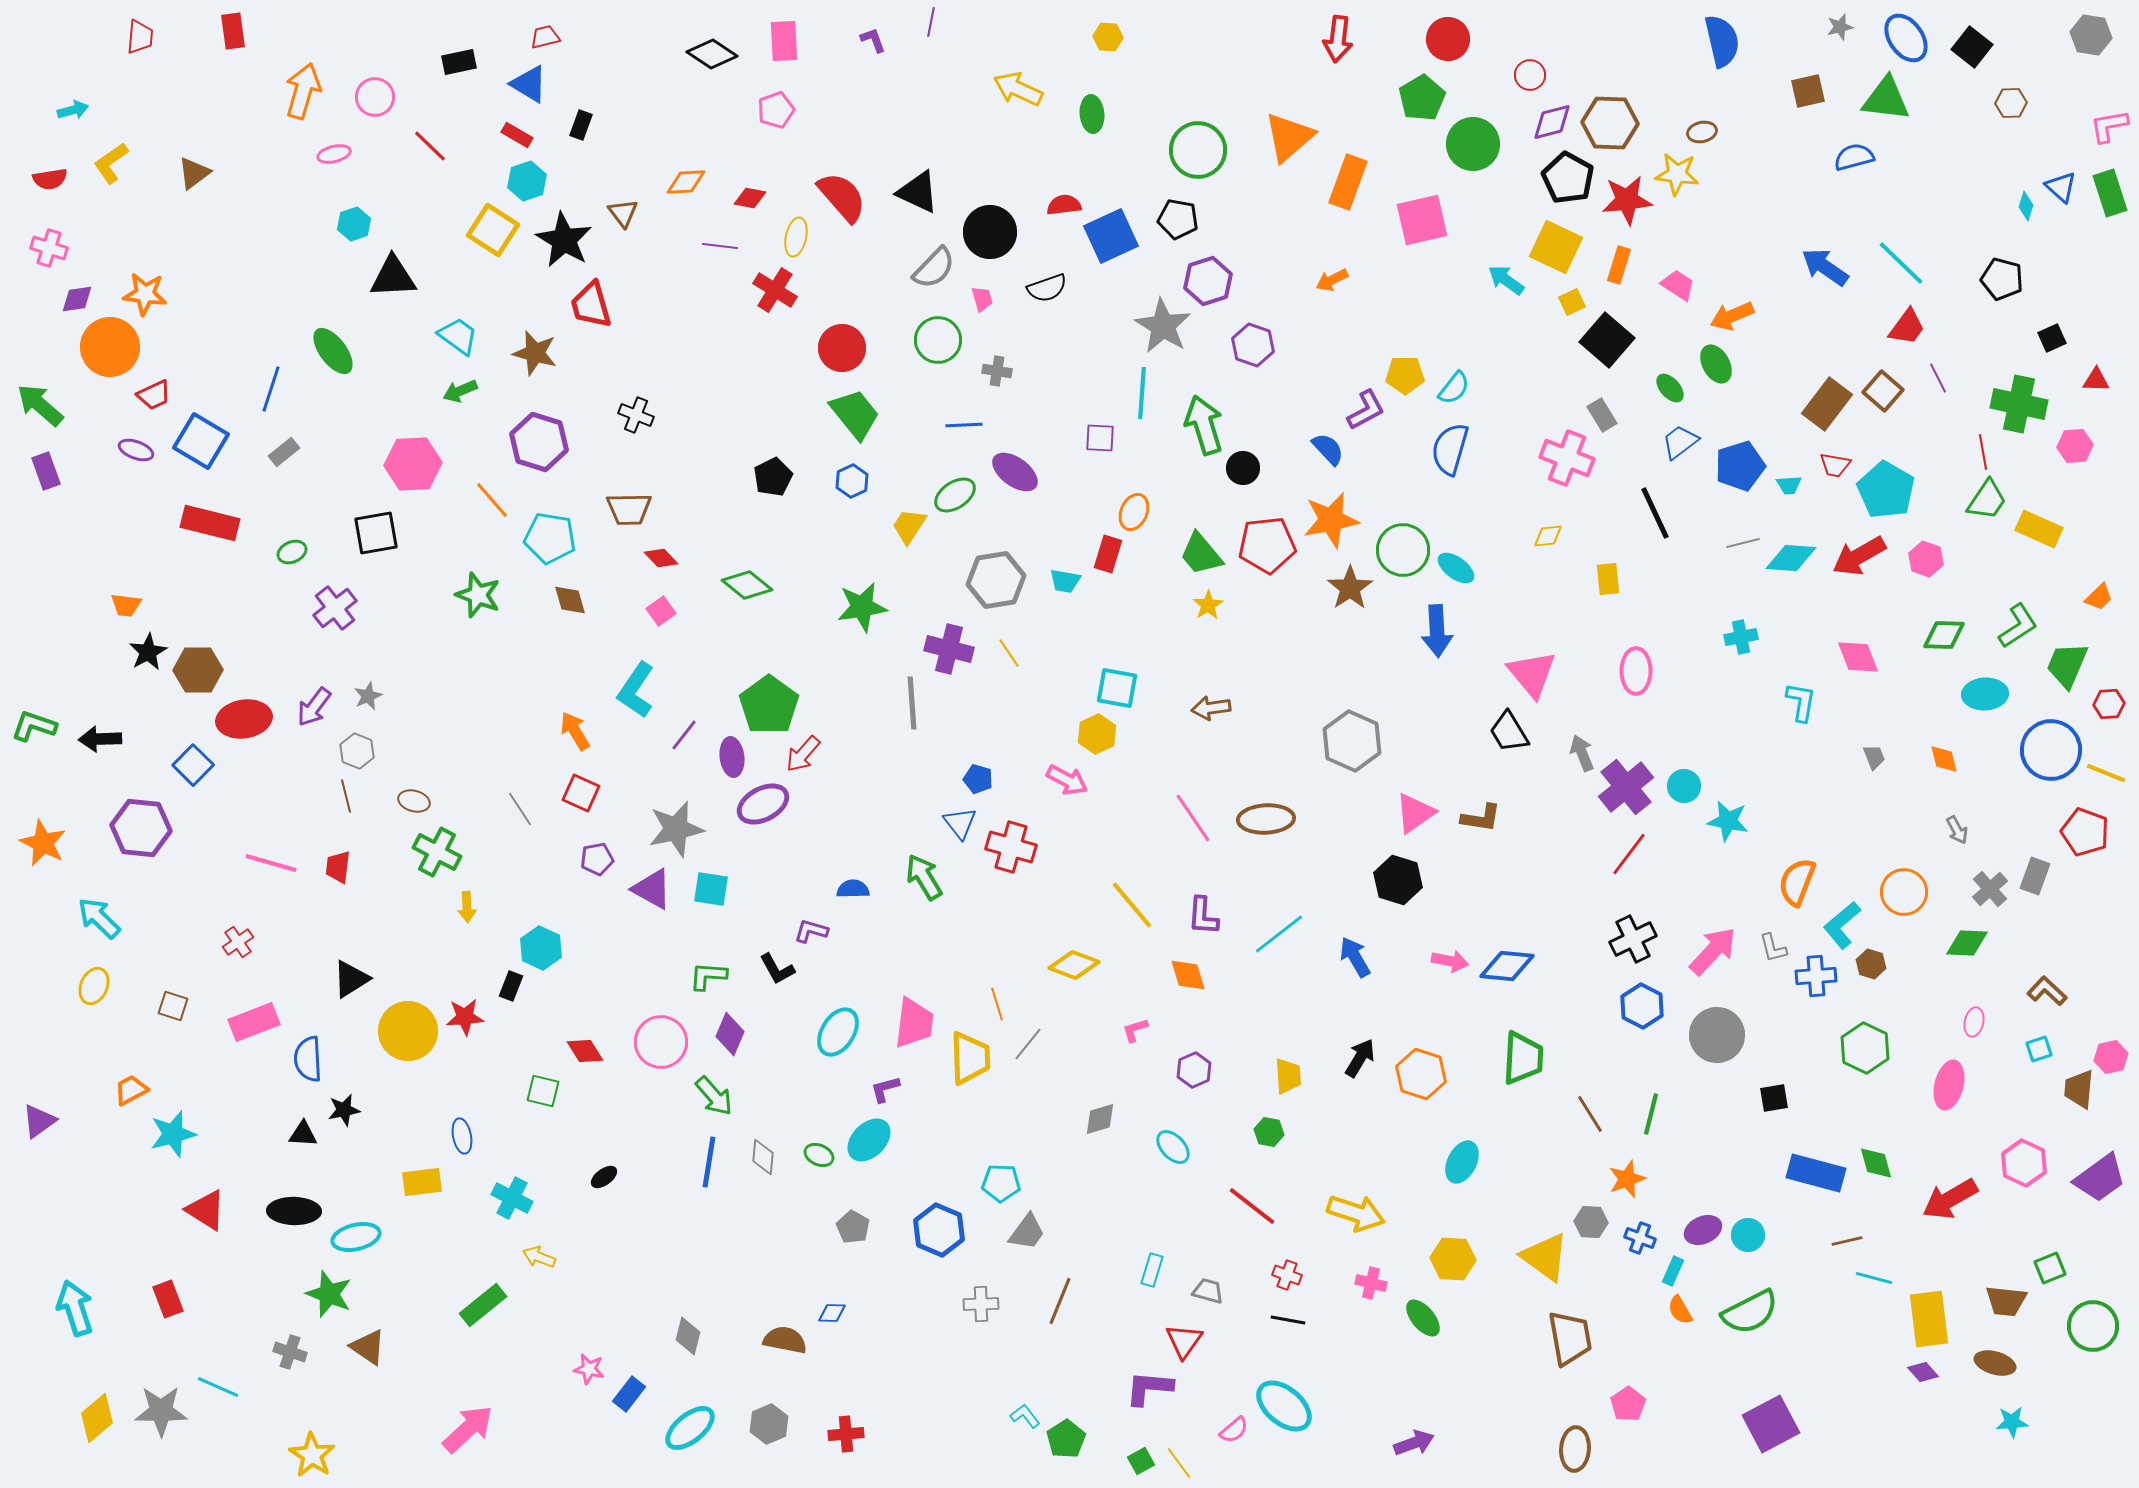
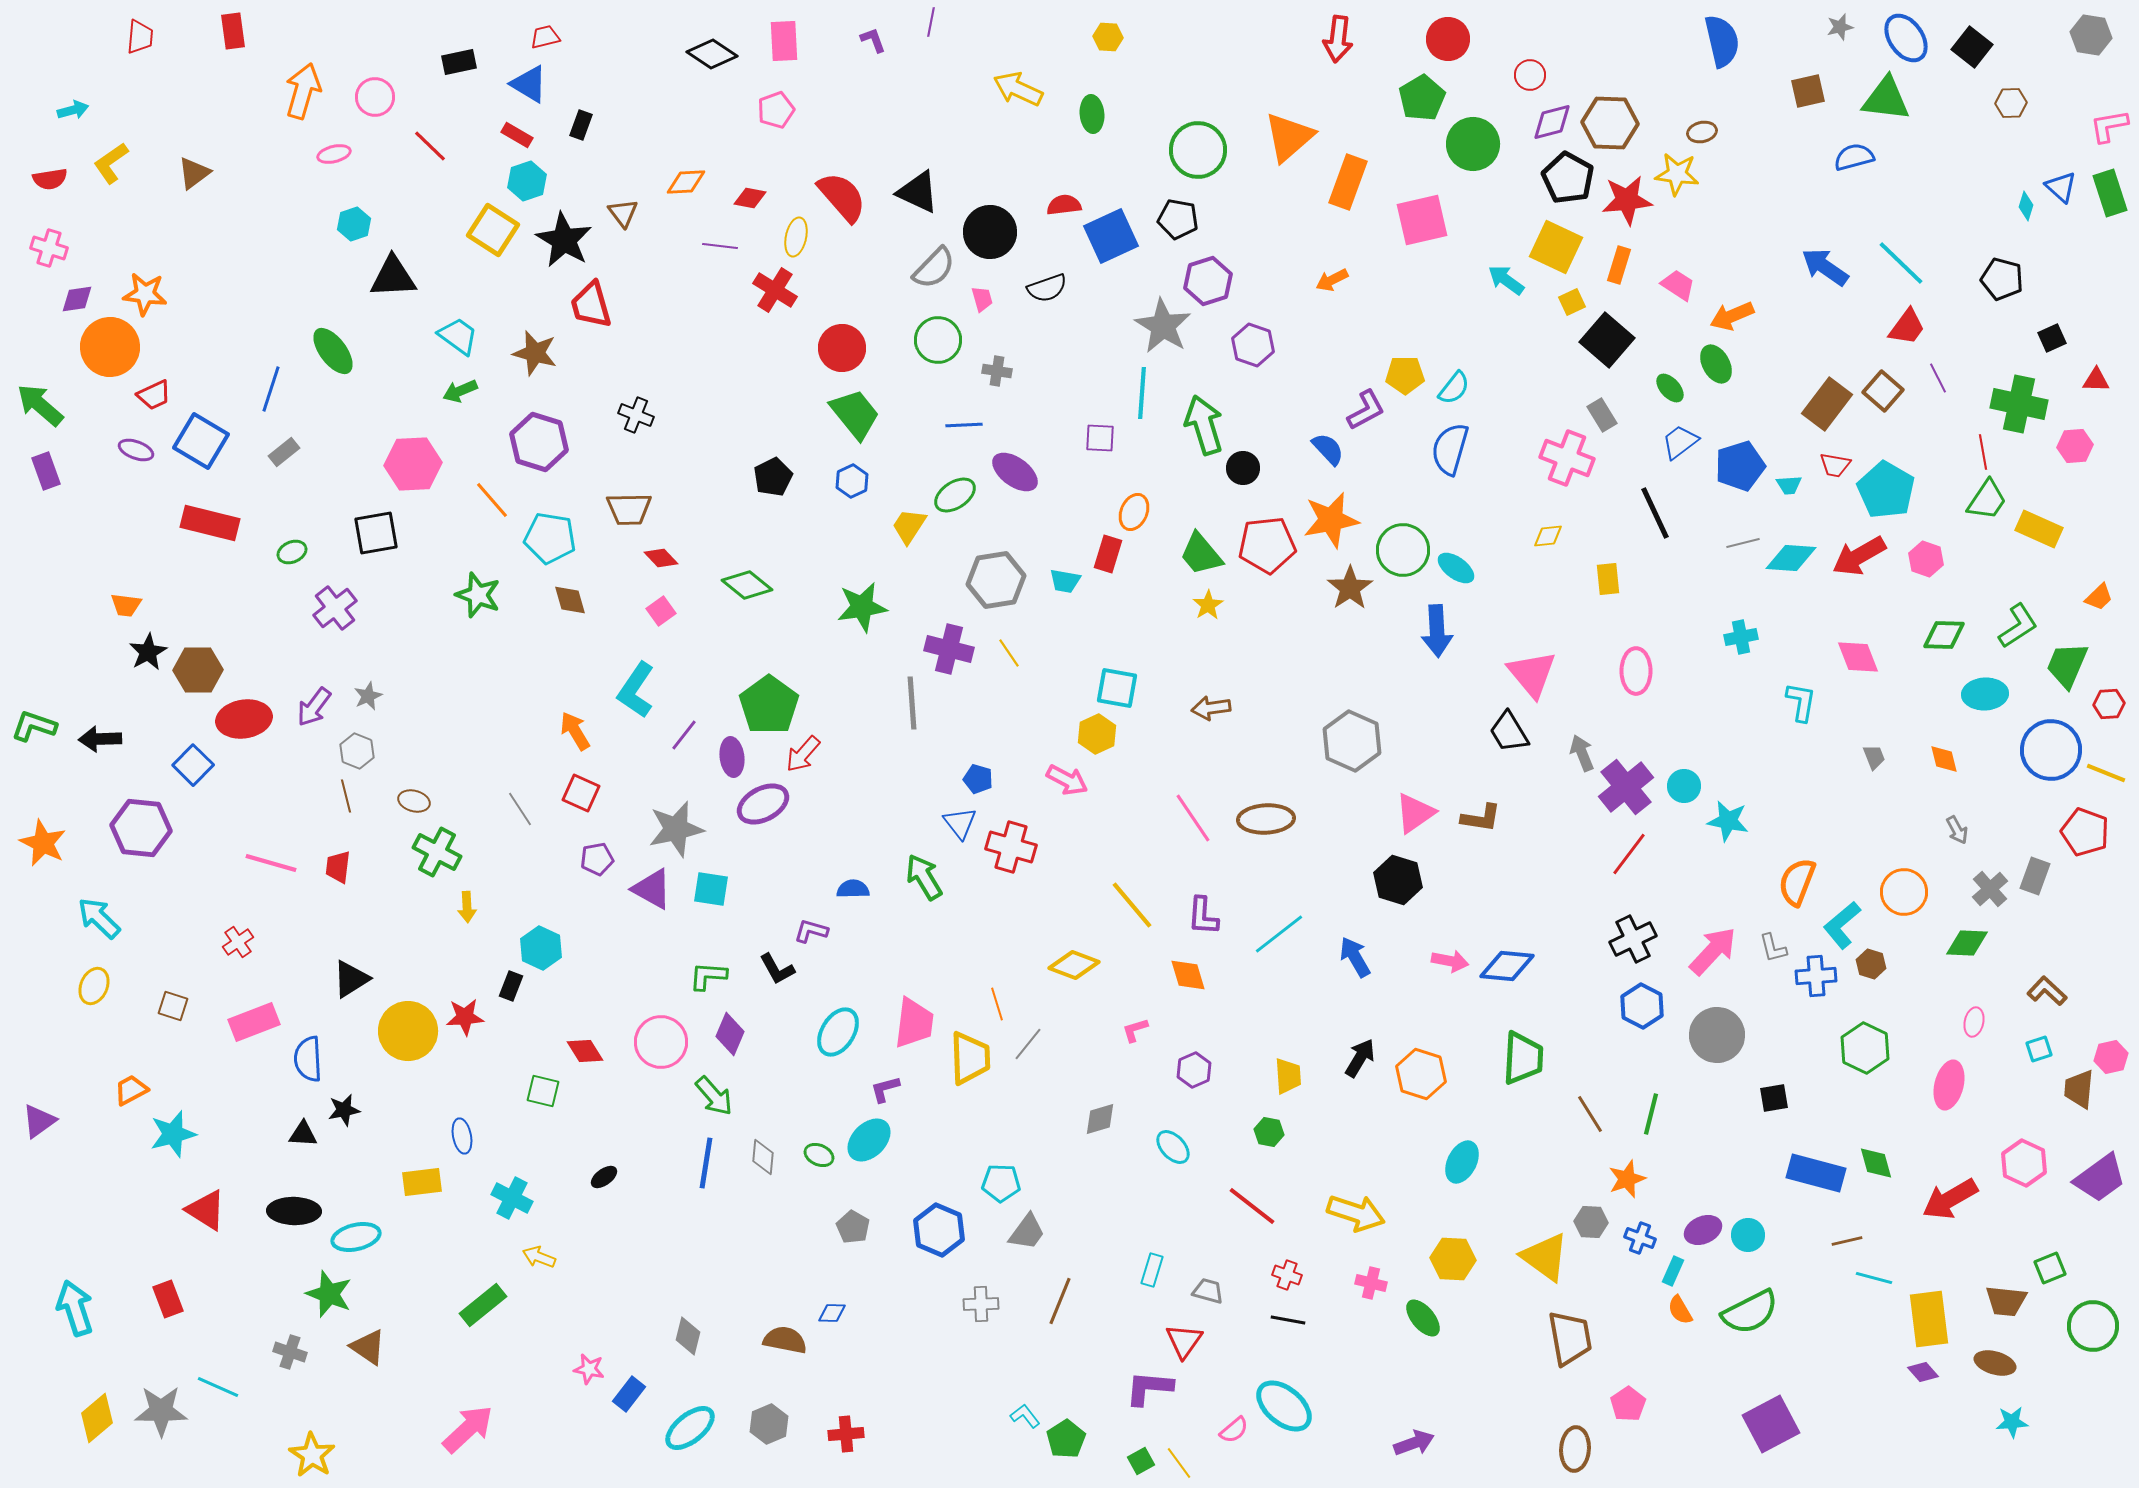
blue line at (709, 1162): moved 3 px left, 1 px down
